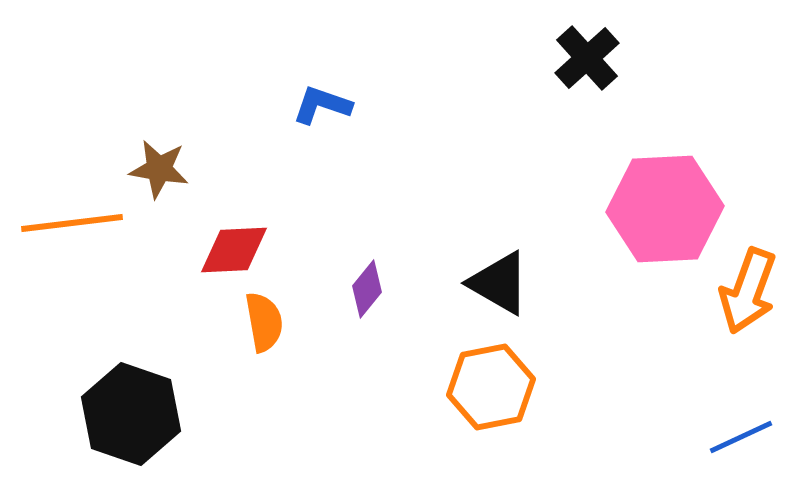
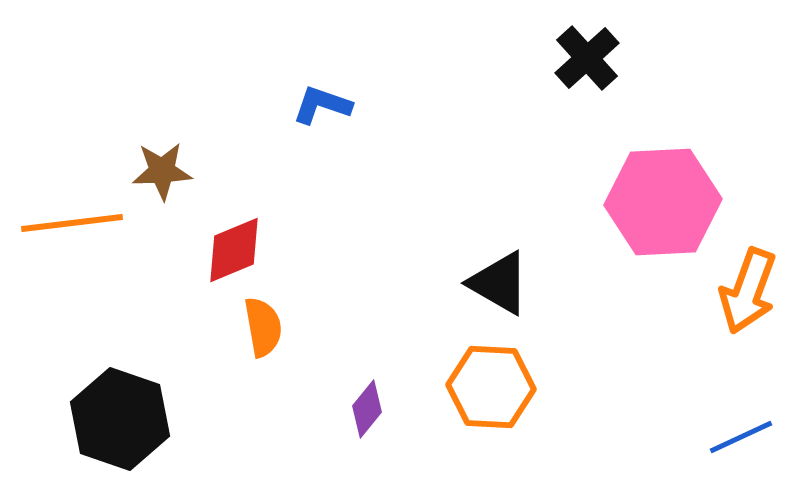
brown star: moved 3 px right, 2 px down; rotated 12 degrees counterclockwise
pink hexagon: moved 2 px left, 7 px up
red diamond: rotated 20 degrees counterclockwise
purple diamond: moved 120 px down
orange semicircle: moved 1 px left, 5 px down
orange hexagon: rotated 14 degrees clockwise
black hexagon: moved 11 px left, 5 px down
